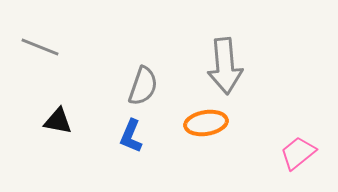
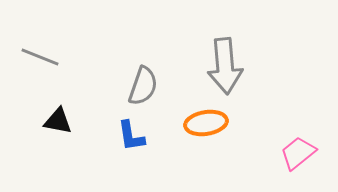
gray line: moved 10 px down
blue L-shape: rotated 32 degrees counterclockwise
